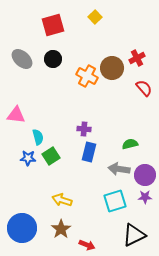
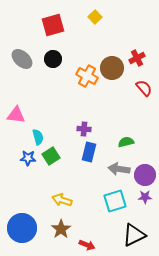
green semicircle: moved 4 px left, 2 px up
